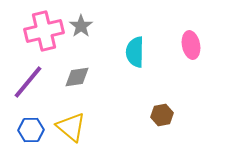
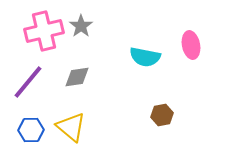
cyan semicircle: moved 10 px right, 5 px down; rotated 80 degrees counterclockwise
